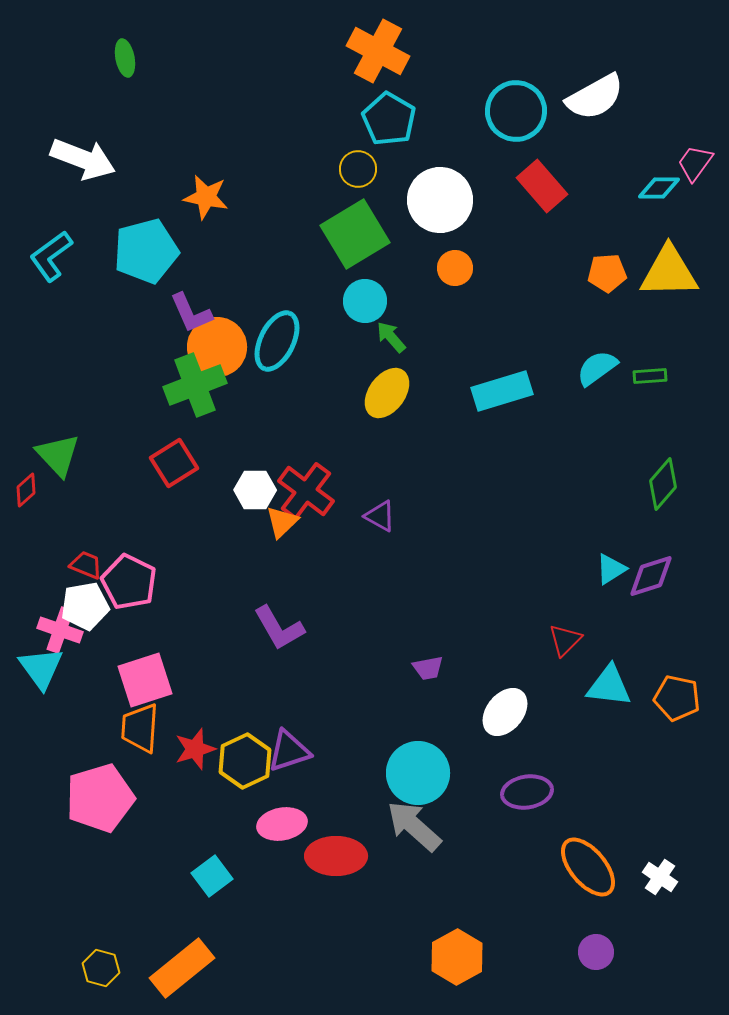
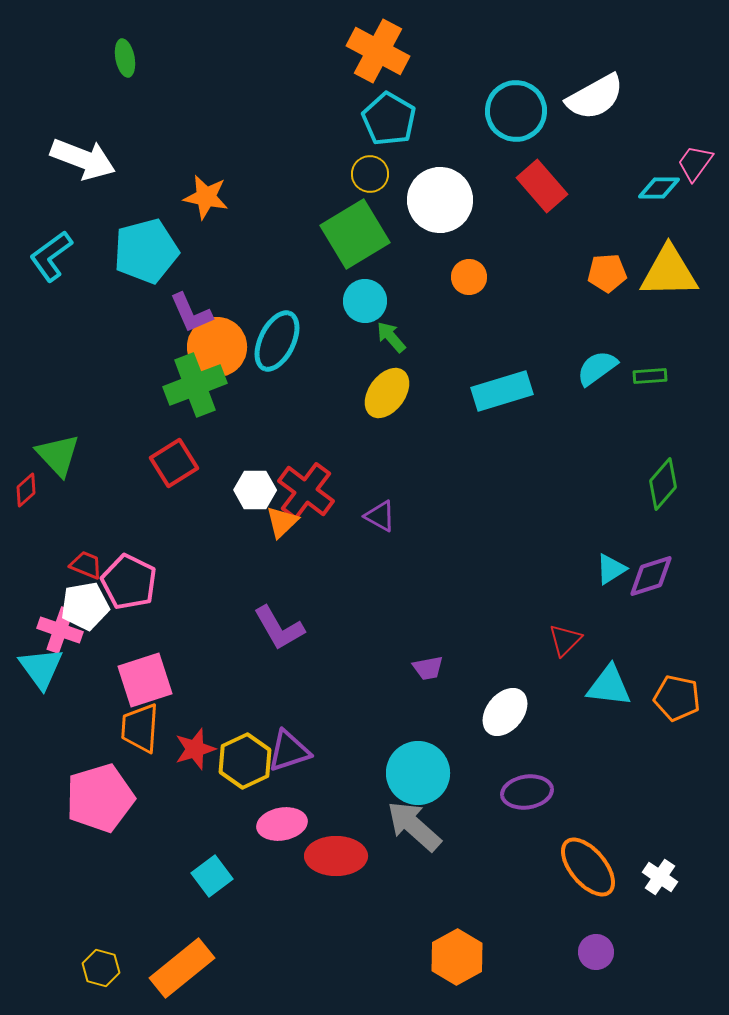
yellow circle at (358, 169): moved 12 px right, 5 px down
orange circle at (455, 268): moved 14 px right, 9 px down
